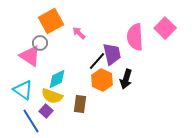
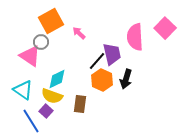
gray circle: moved 1 px right, 1 px up
